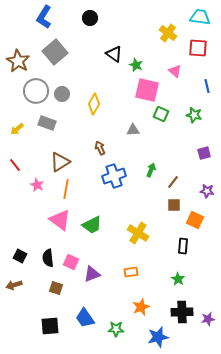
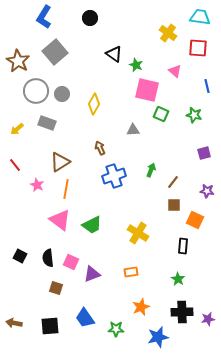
brown arrow at (14, 285): moved 38 px down; rotated 28 degrees clockwise
